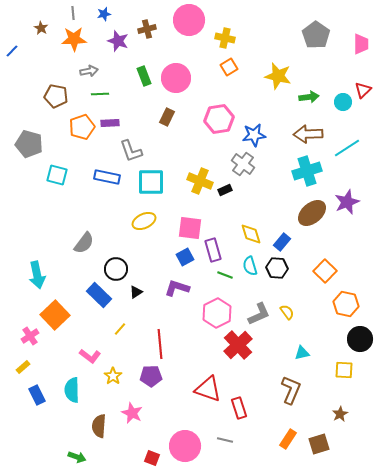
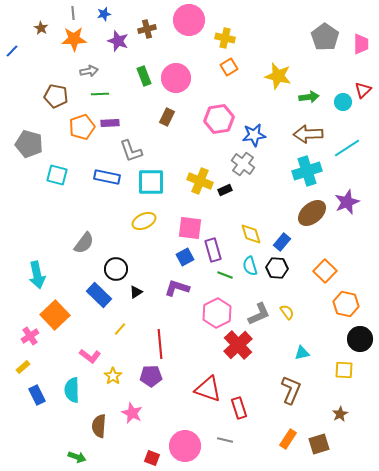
gray pentagon at (316, 35): moved 9 px right, 2 px down
